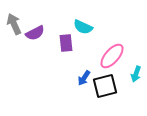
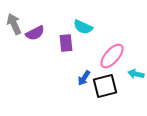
cyan arrow: rotated 84 degrees clockwise
